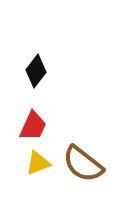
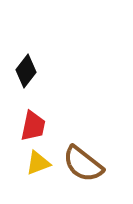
black diamond: moved 10 px left
red trapezoid: rotated 12 degrees counterclockwise
